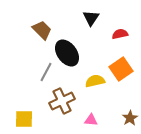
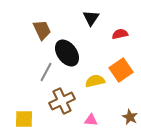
brown trapezoid: rotated 20 degrees clockwise
orange square: moved 1 px down
brown star: moved 1 px up; rotated 14 degrees counterclockwise
